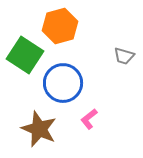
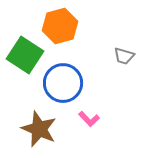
pink L-shape: rotated 95 degrees counterclockwise
